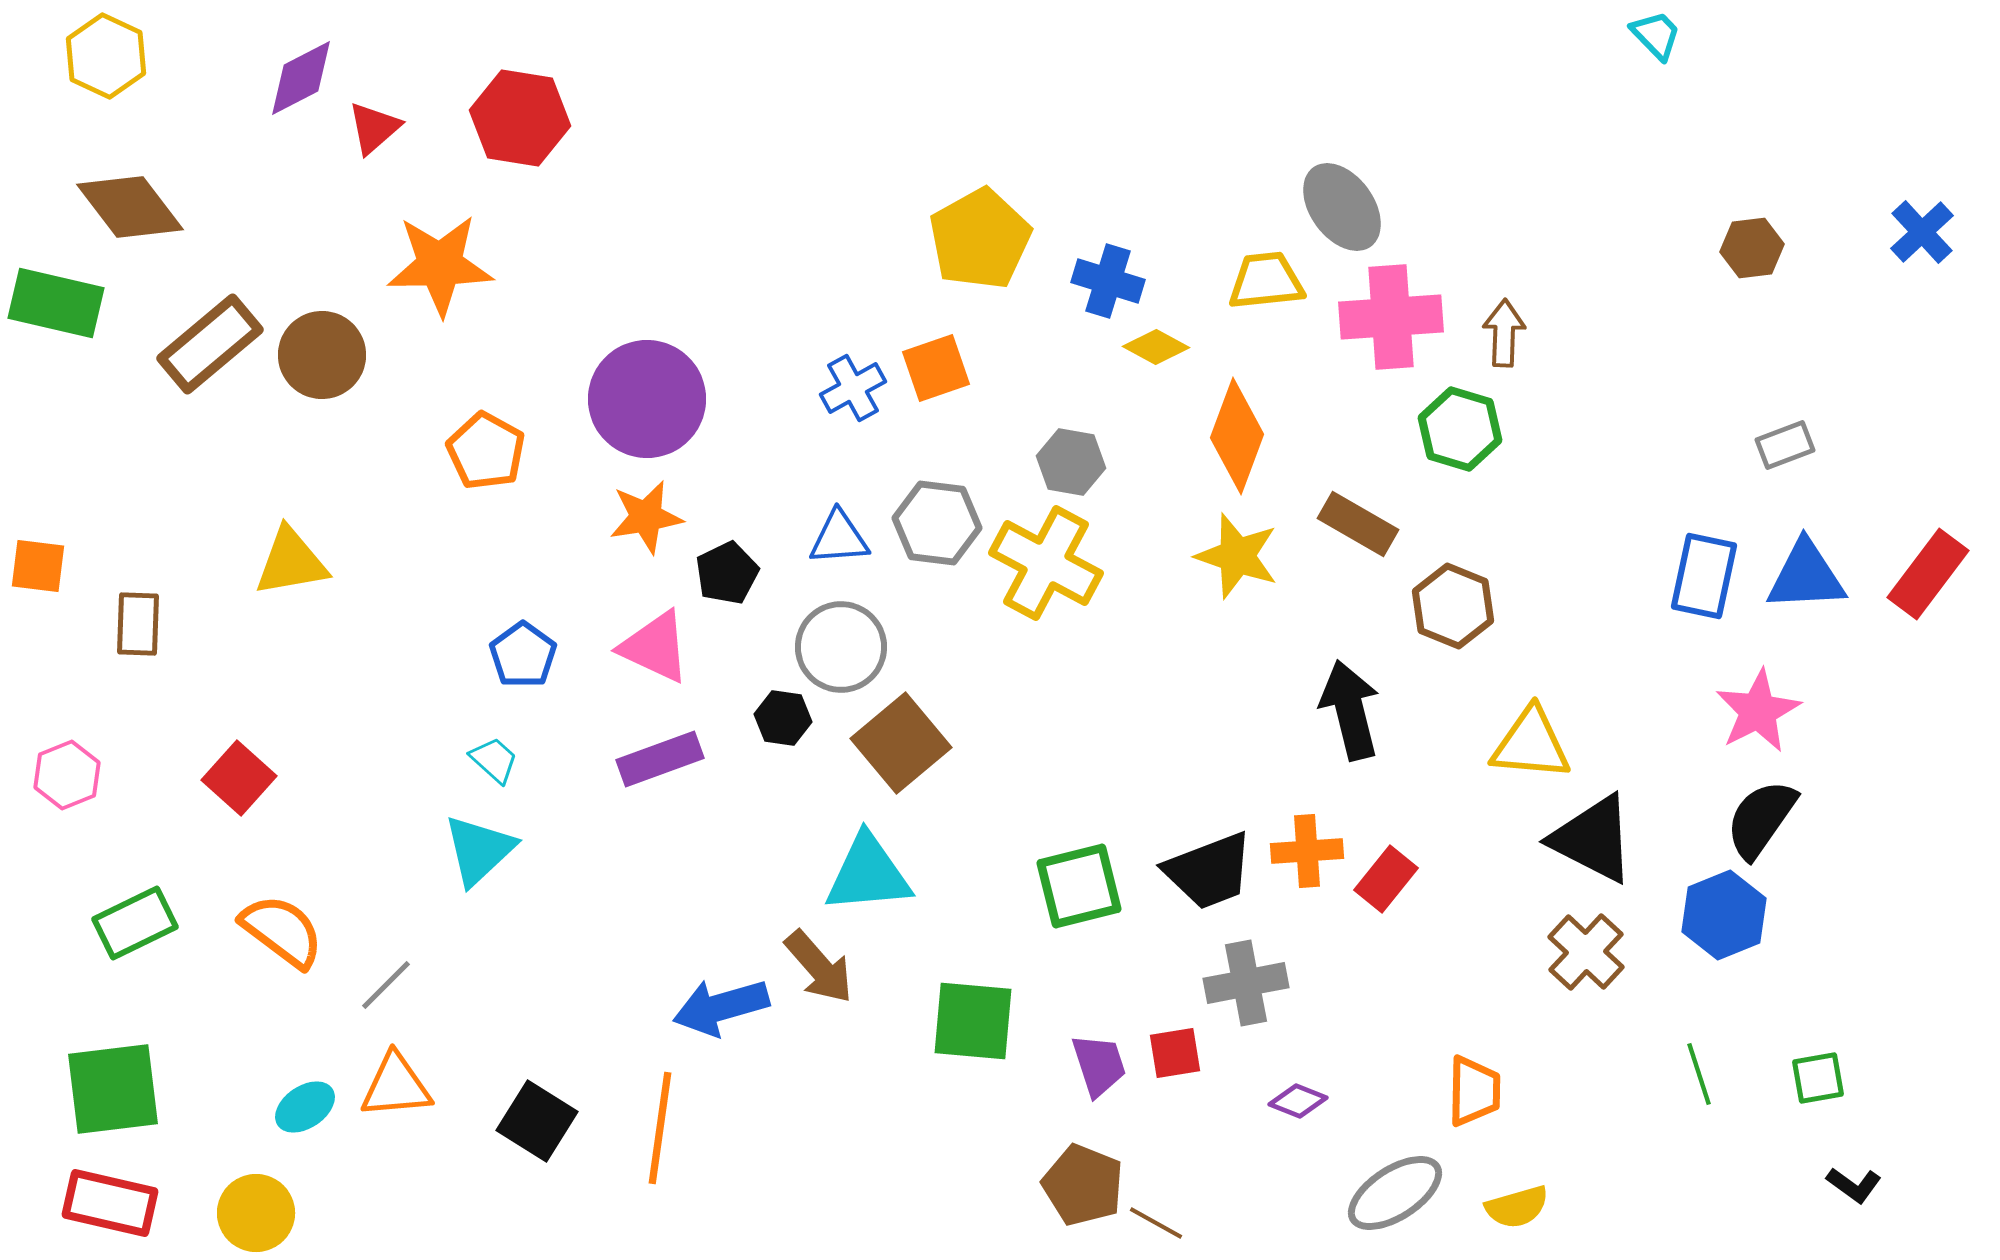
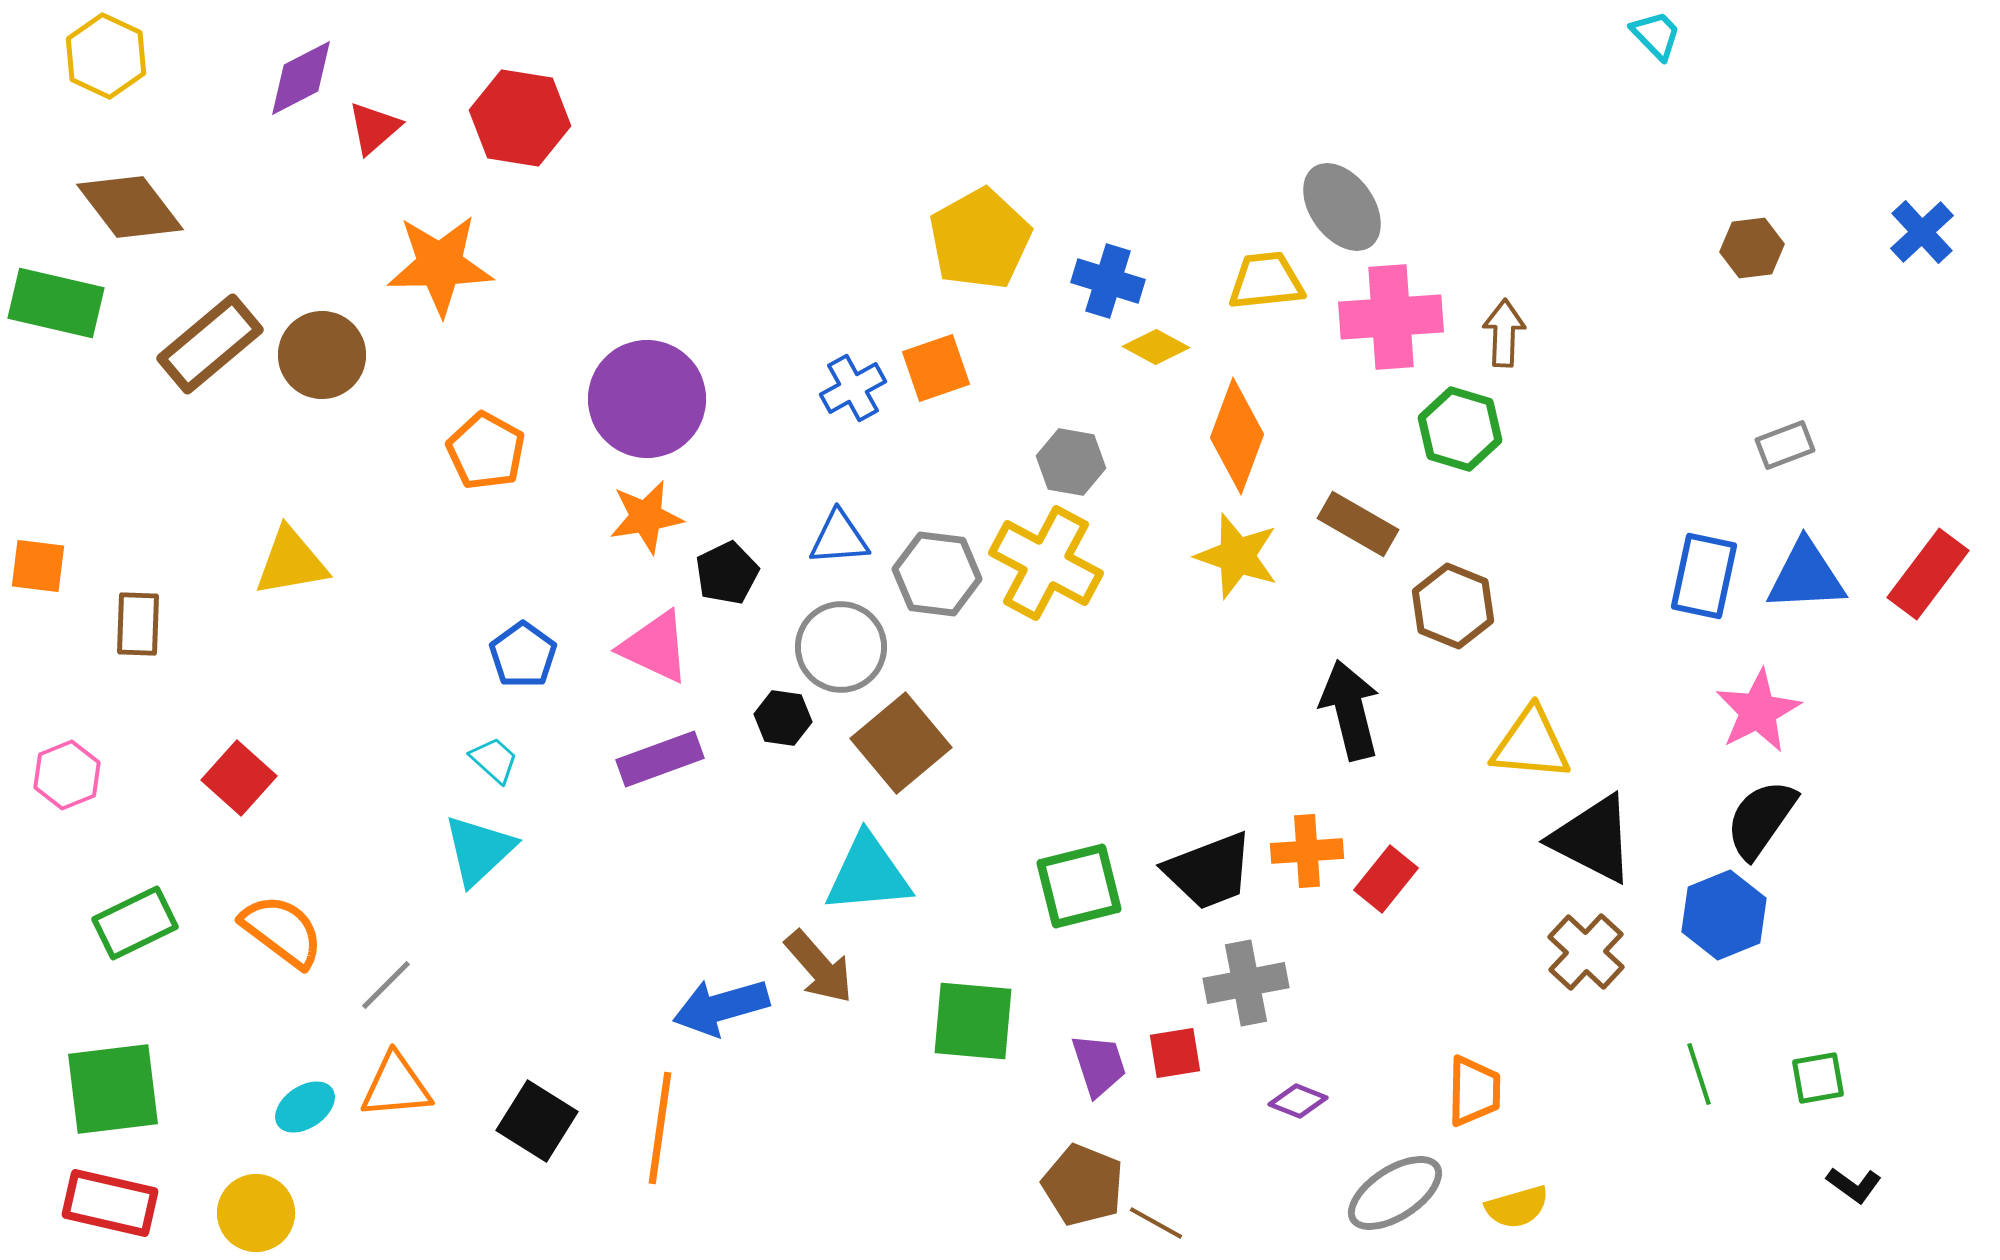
gray hexagon at (937, 523): moved 51 px down
